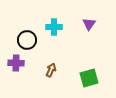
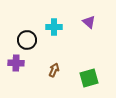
purple triangle: moved 2 px up; rotated 24 degrees counterclockwise
brown arrow: moved 3 px right
